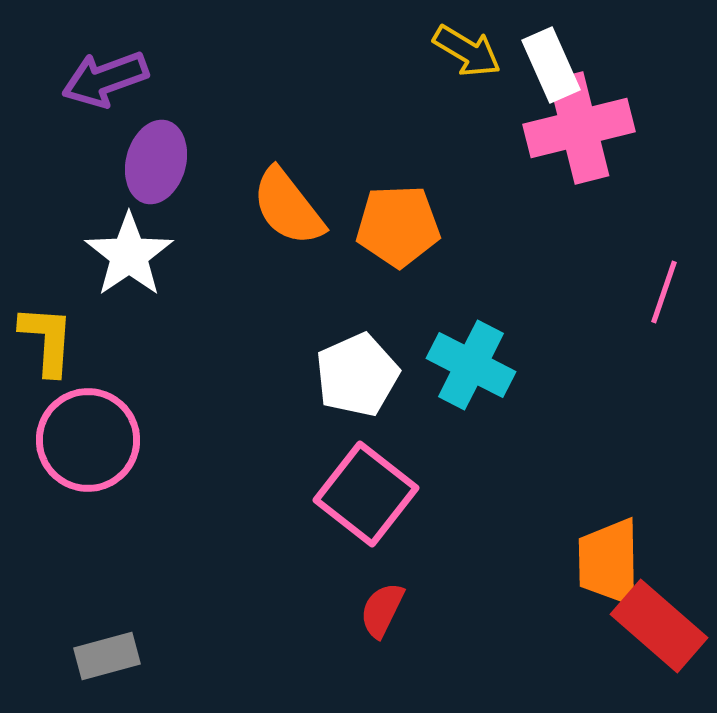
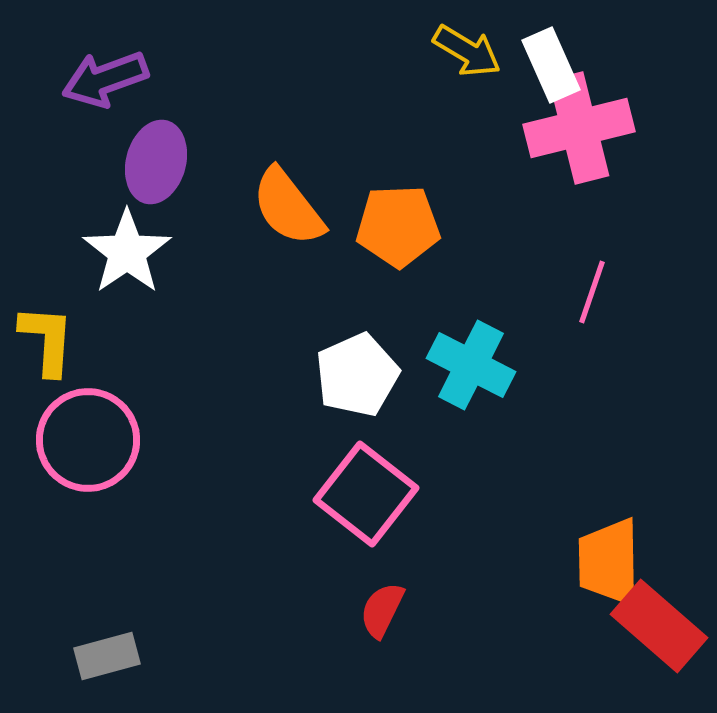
white star: moved 2 px left, 3 px up
pink line: moved 72 px left
